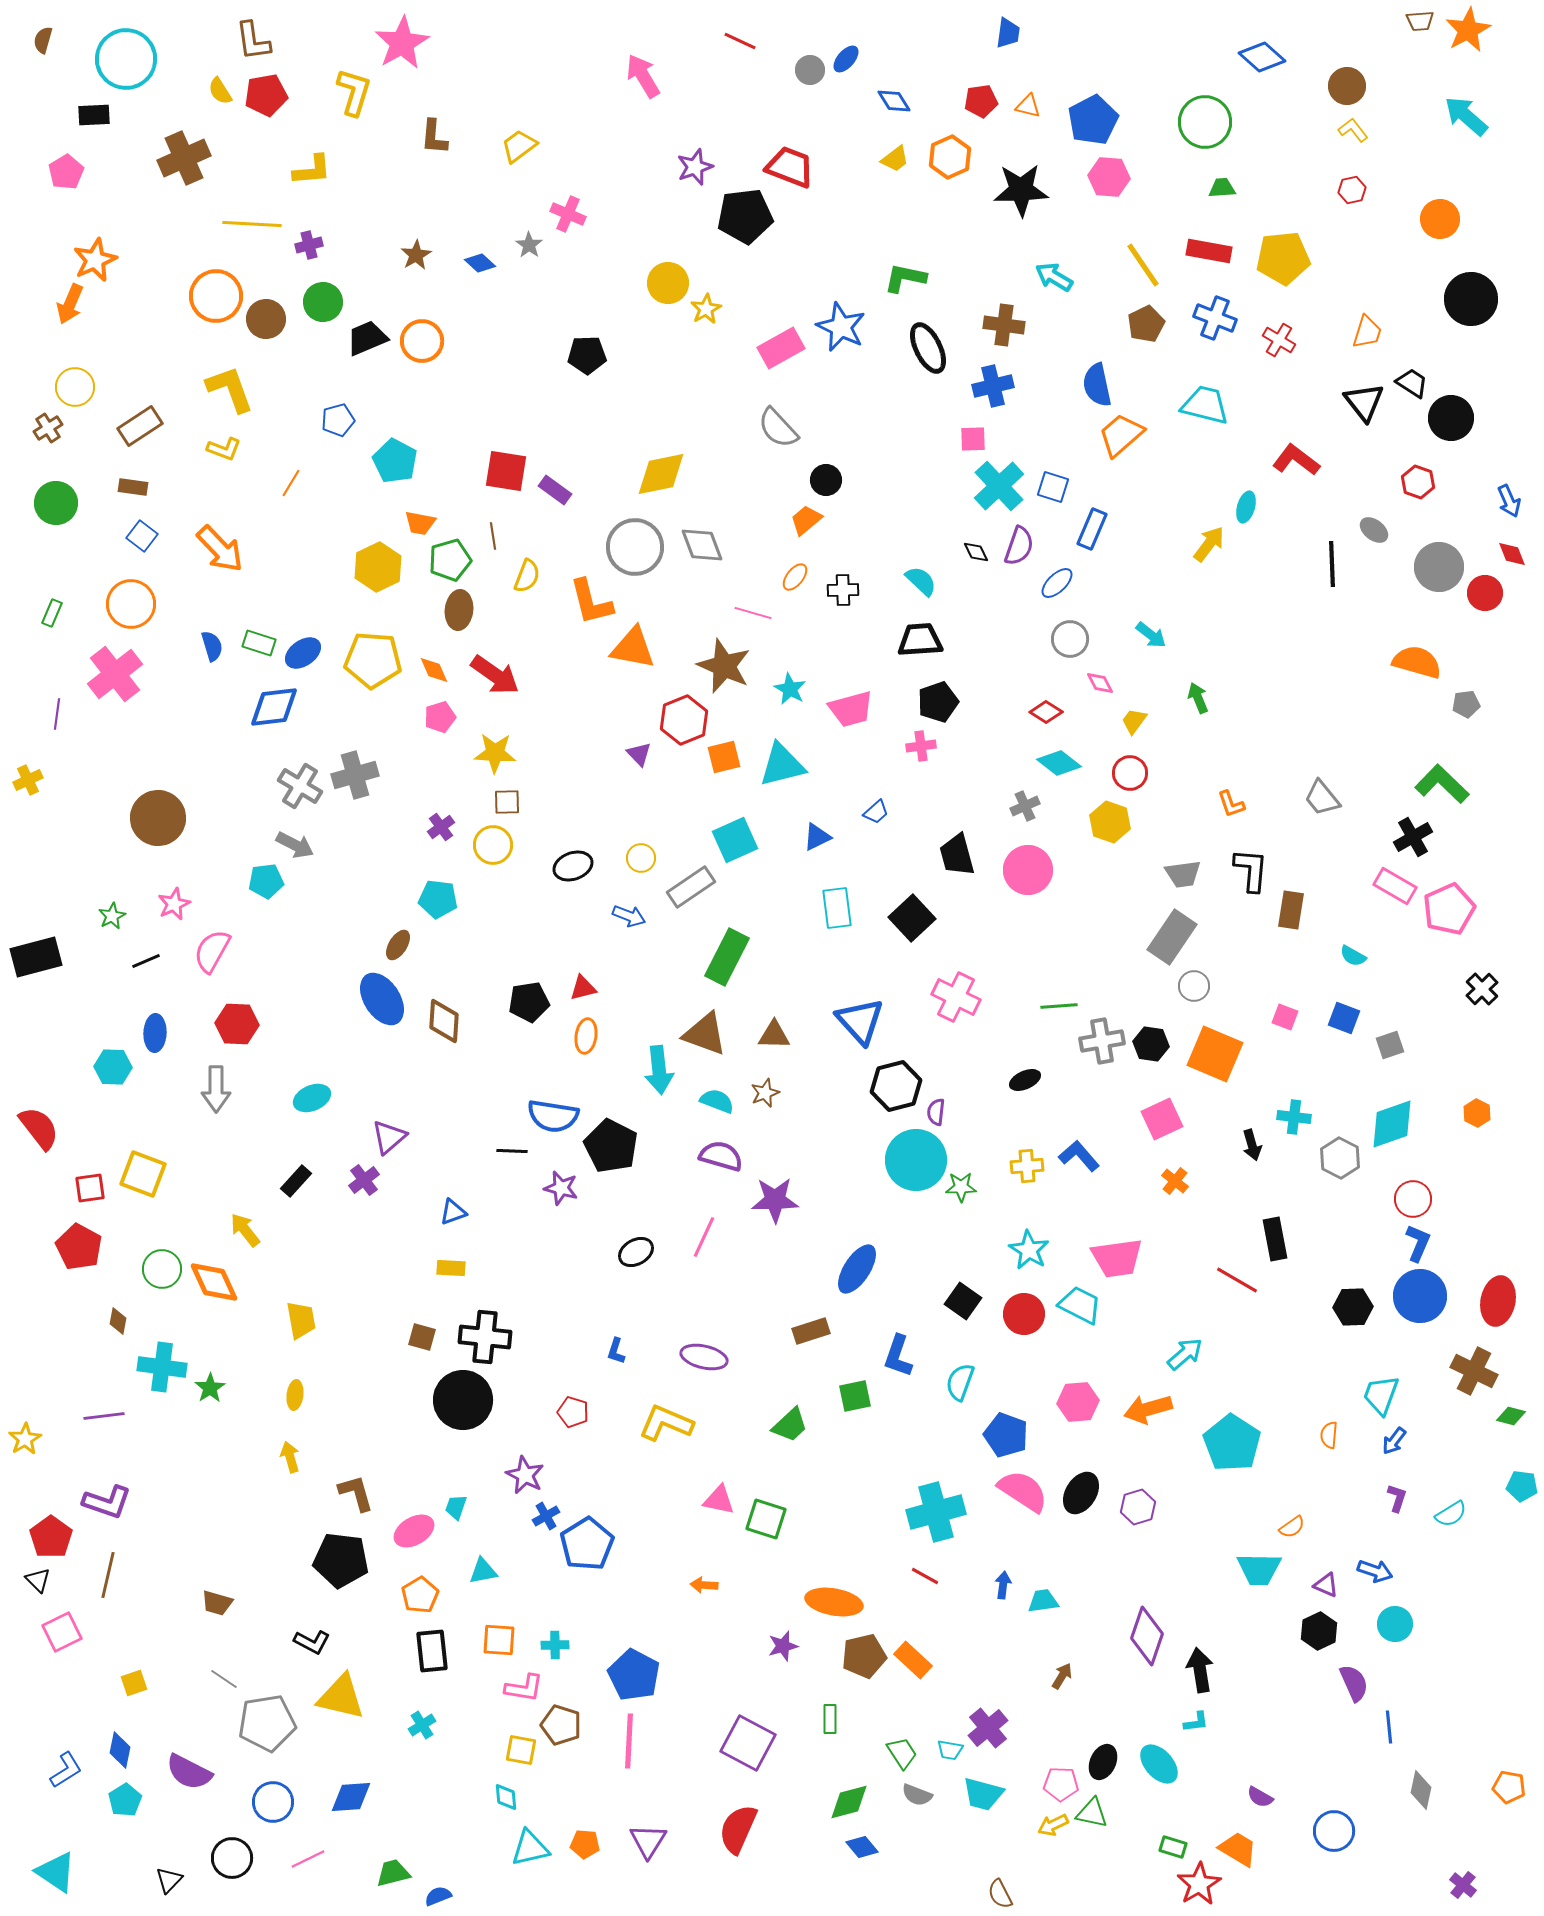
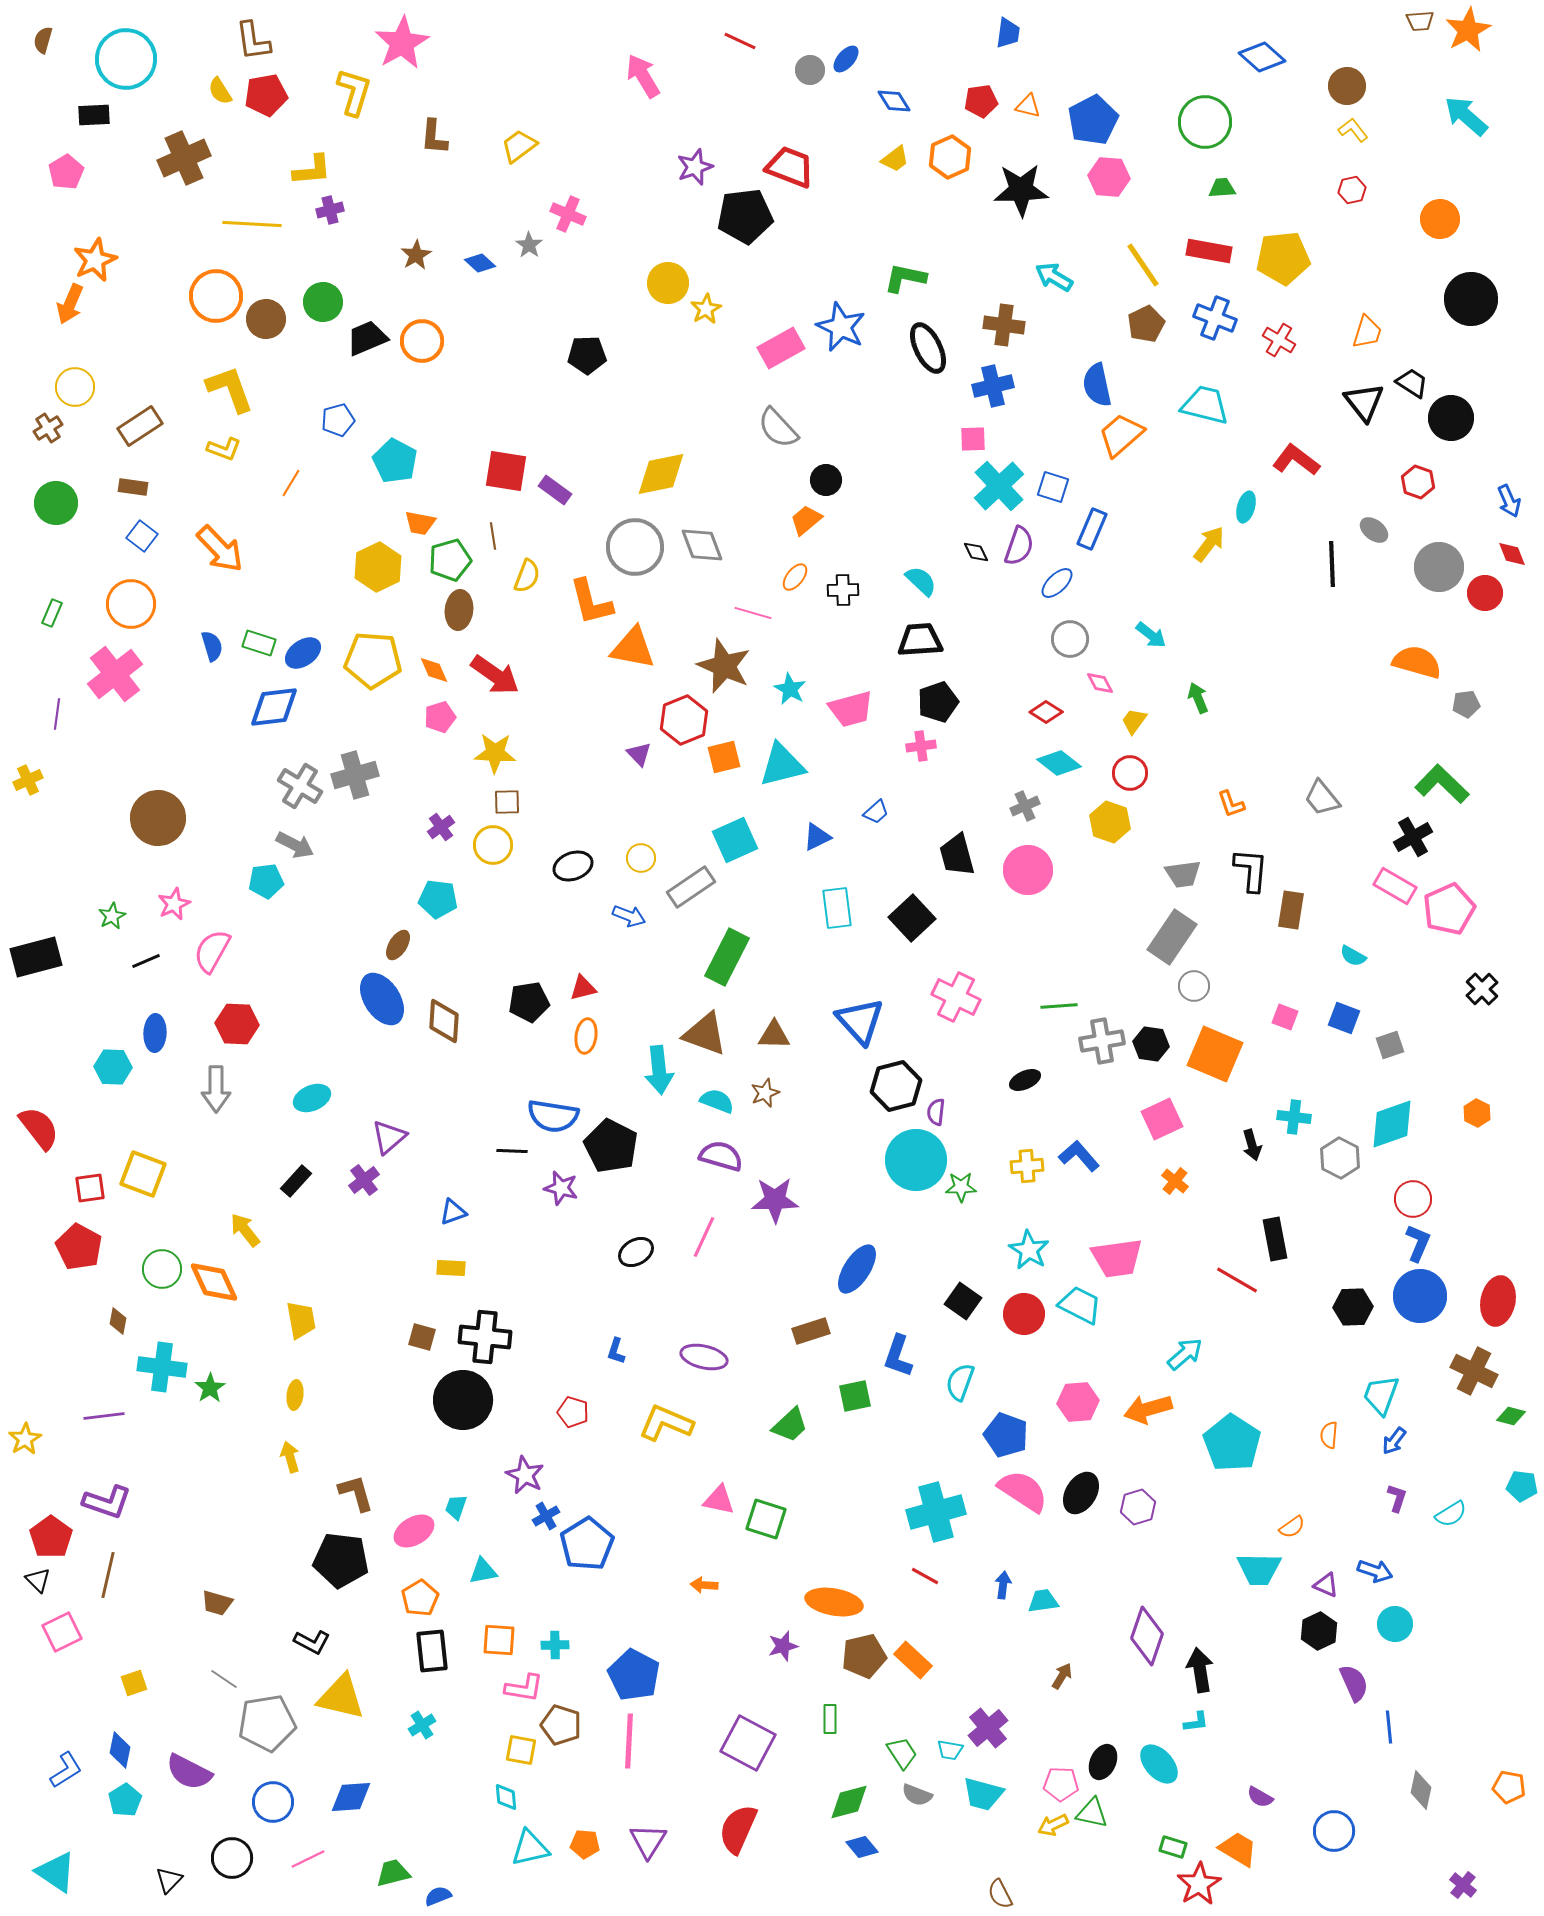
purple cross at (309, 245): moved 21 px right, 35 px up
orange pentagon at (420, 1595): moved 3 px down
